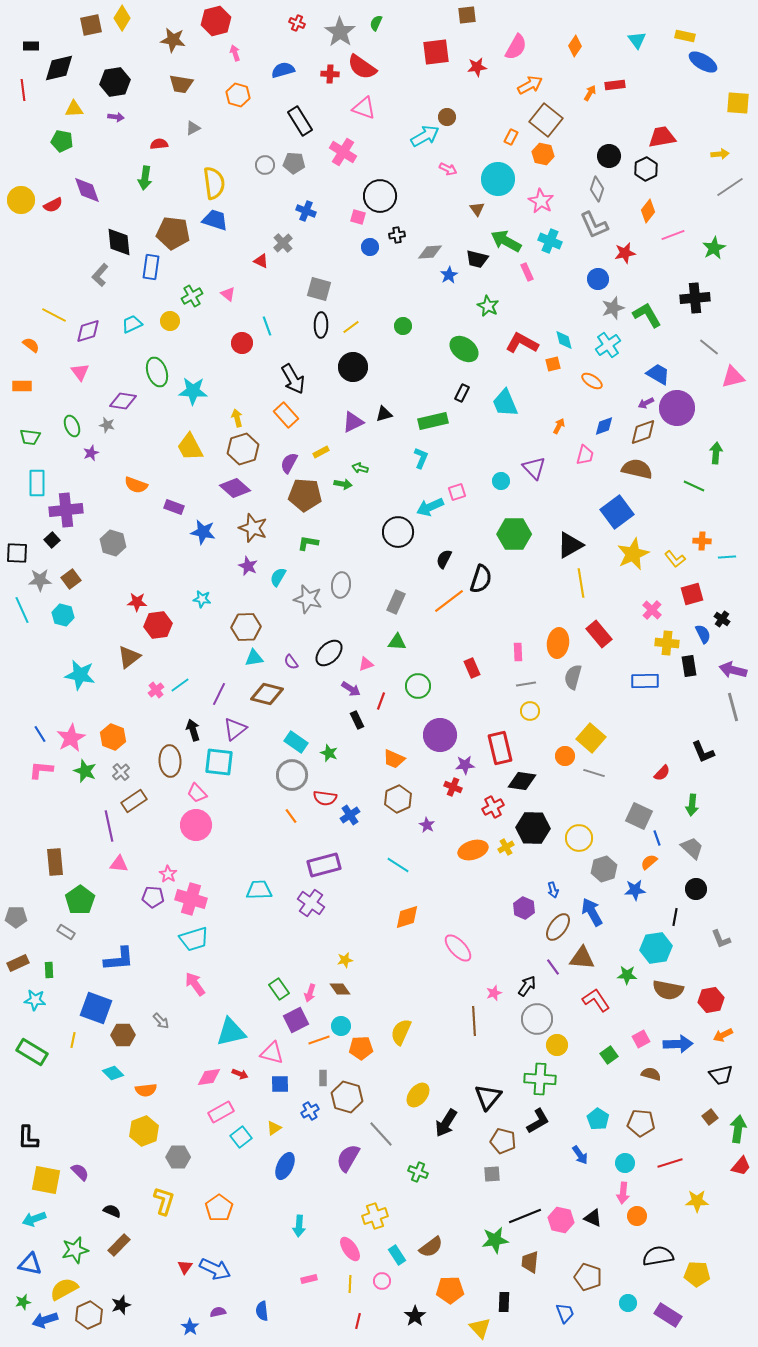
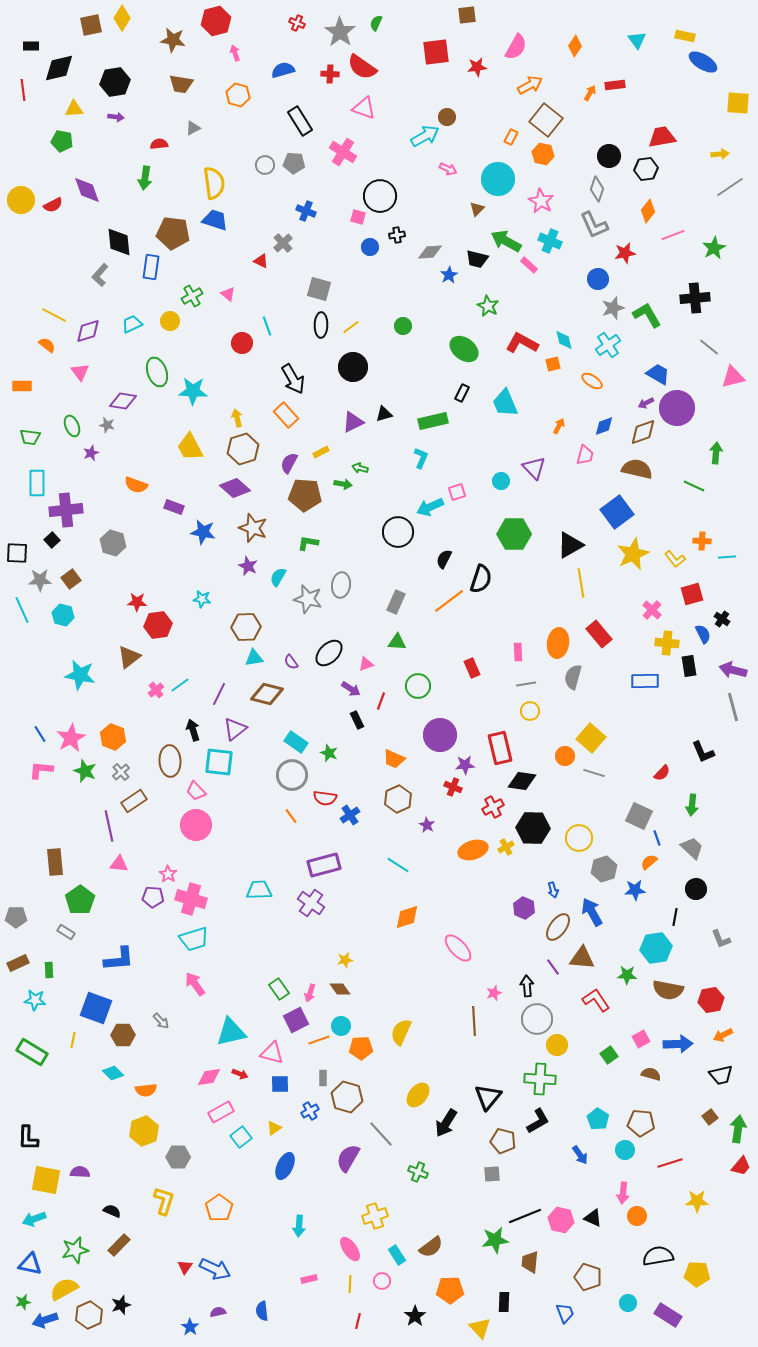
black hexagon at (646, 169): rotated 20 degrees clockwise
brown triangle at (477, 209): rotated 21 degrees clockwise
pink rectangle at (527, 272): moved 2 px right, 7 px up; rotated 24 degrees counterclockwise
orange semicircle at (31, 345): moved 16 px right
pink trapezoid at (197, 793): moved 1 px left, 2 px up
black arrow at (527, 986): rotated 40 degrees counterclockwise
cyan circle at (625, 1163): moved 13 px up
purple semicircle at (80, 1172): rotated 42 degrees counterclockwise
